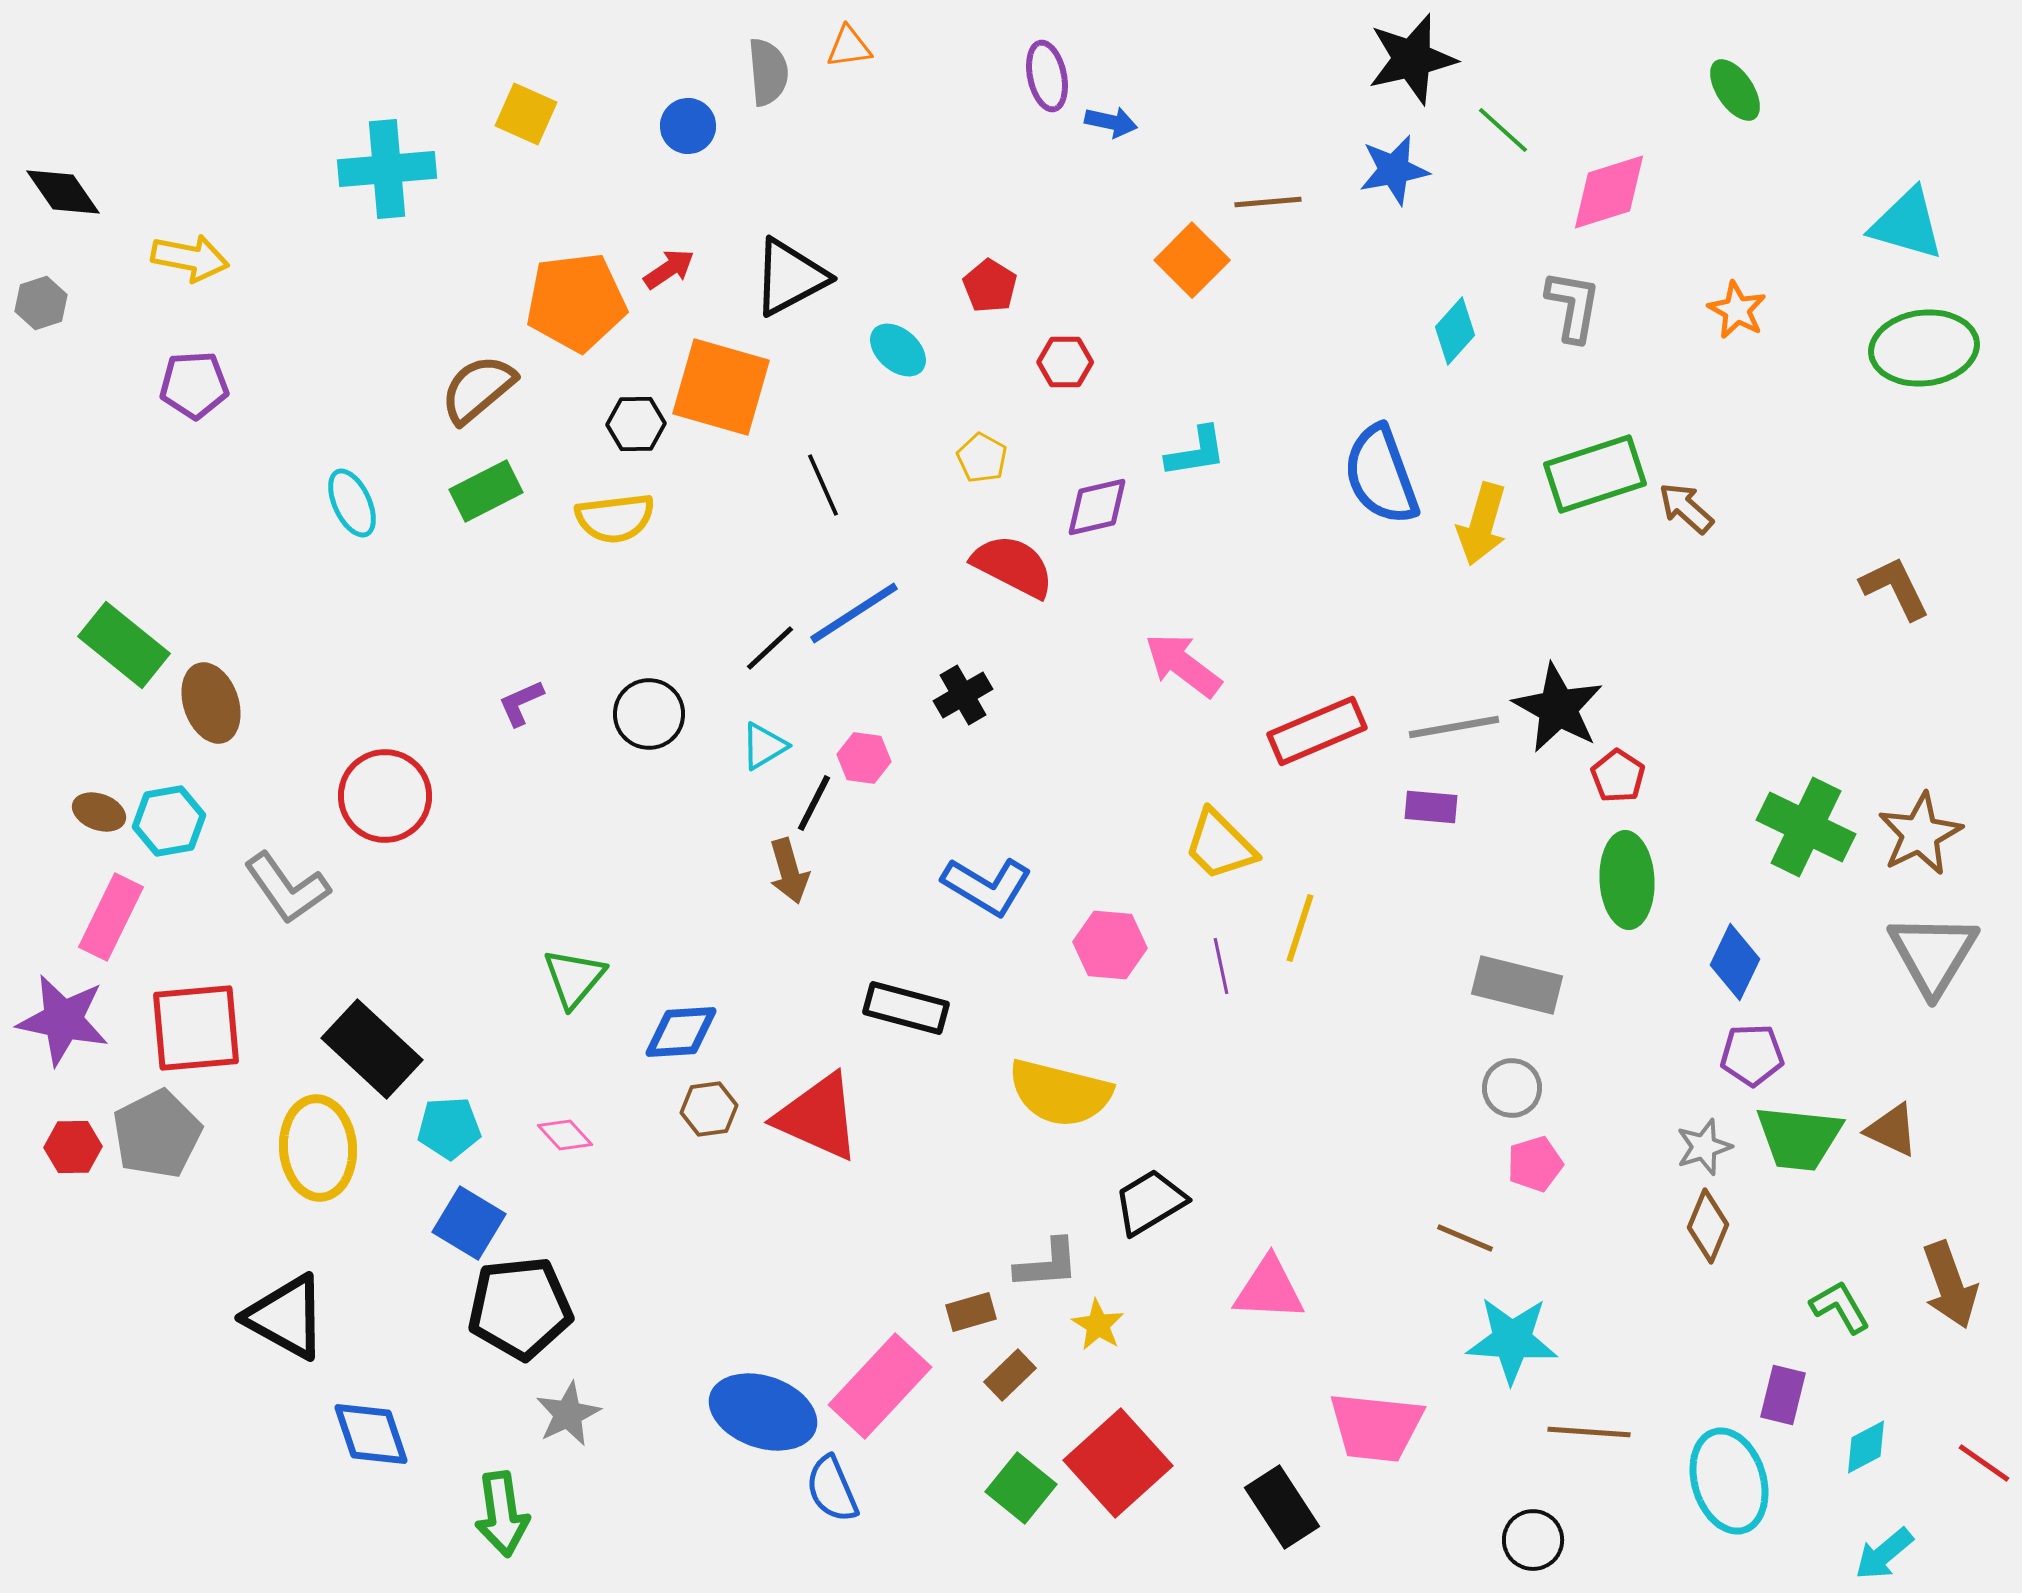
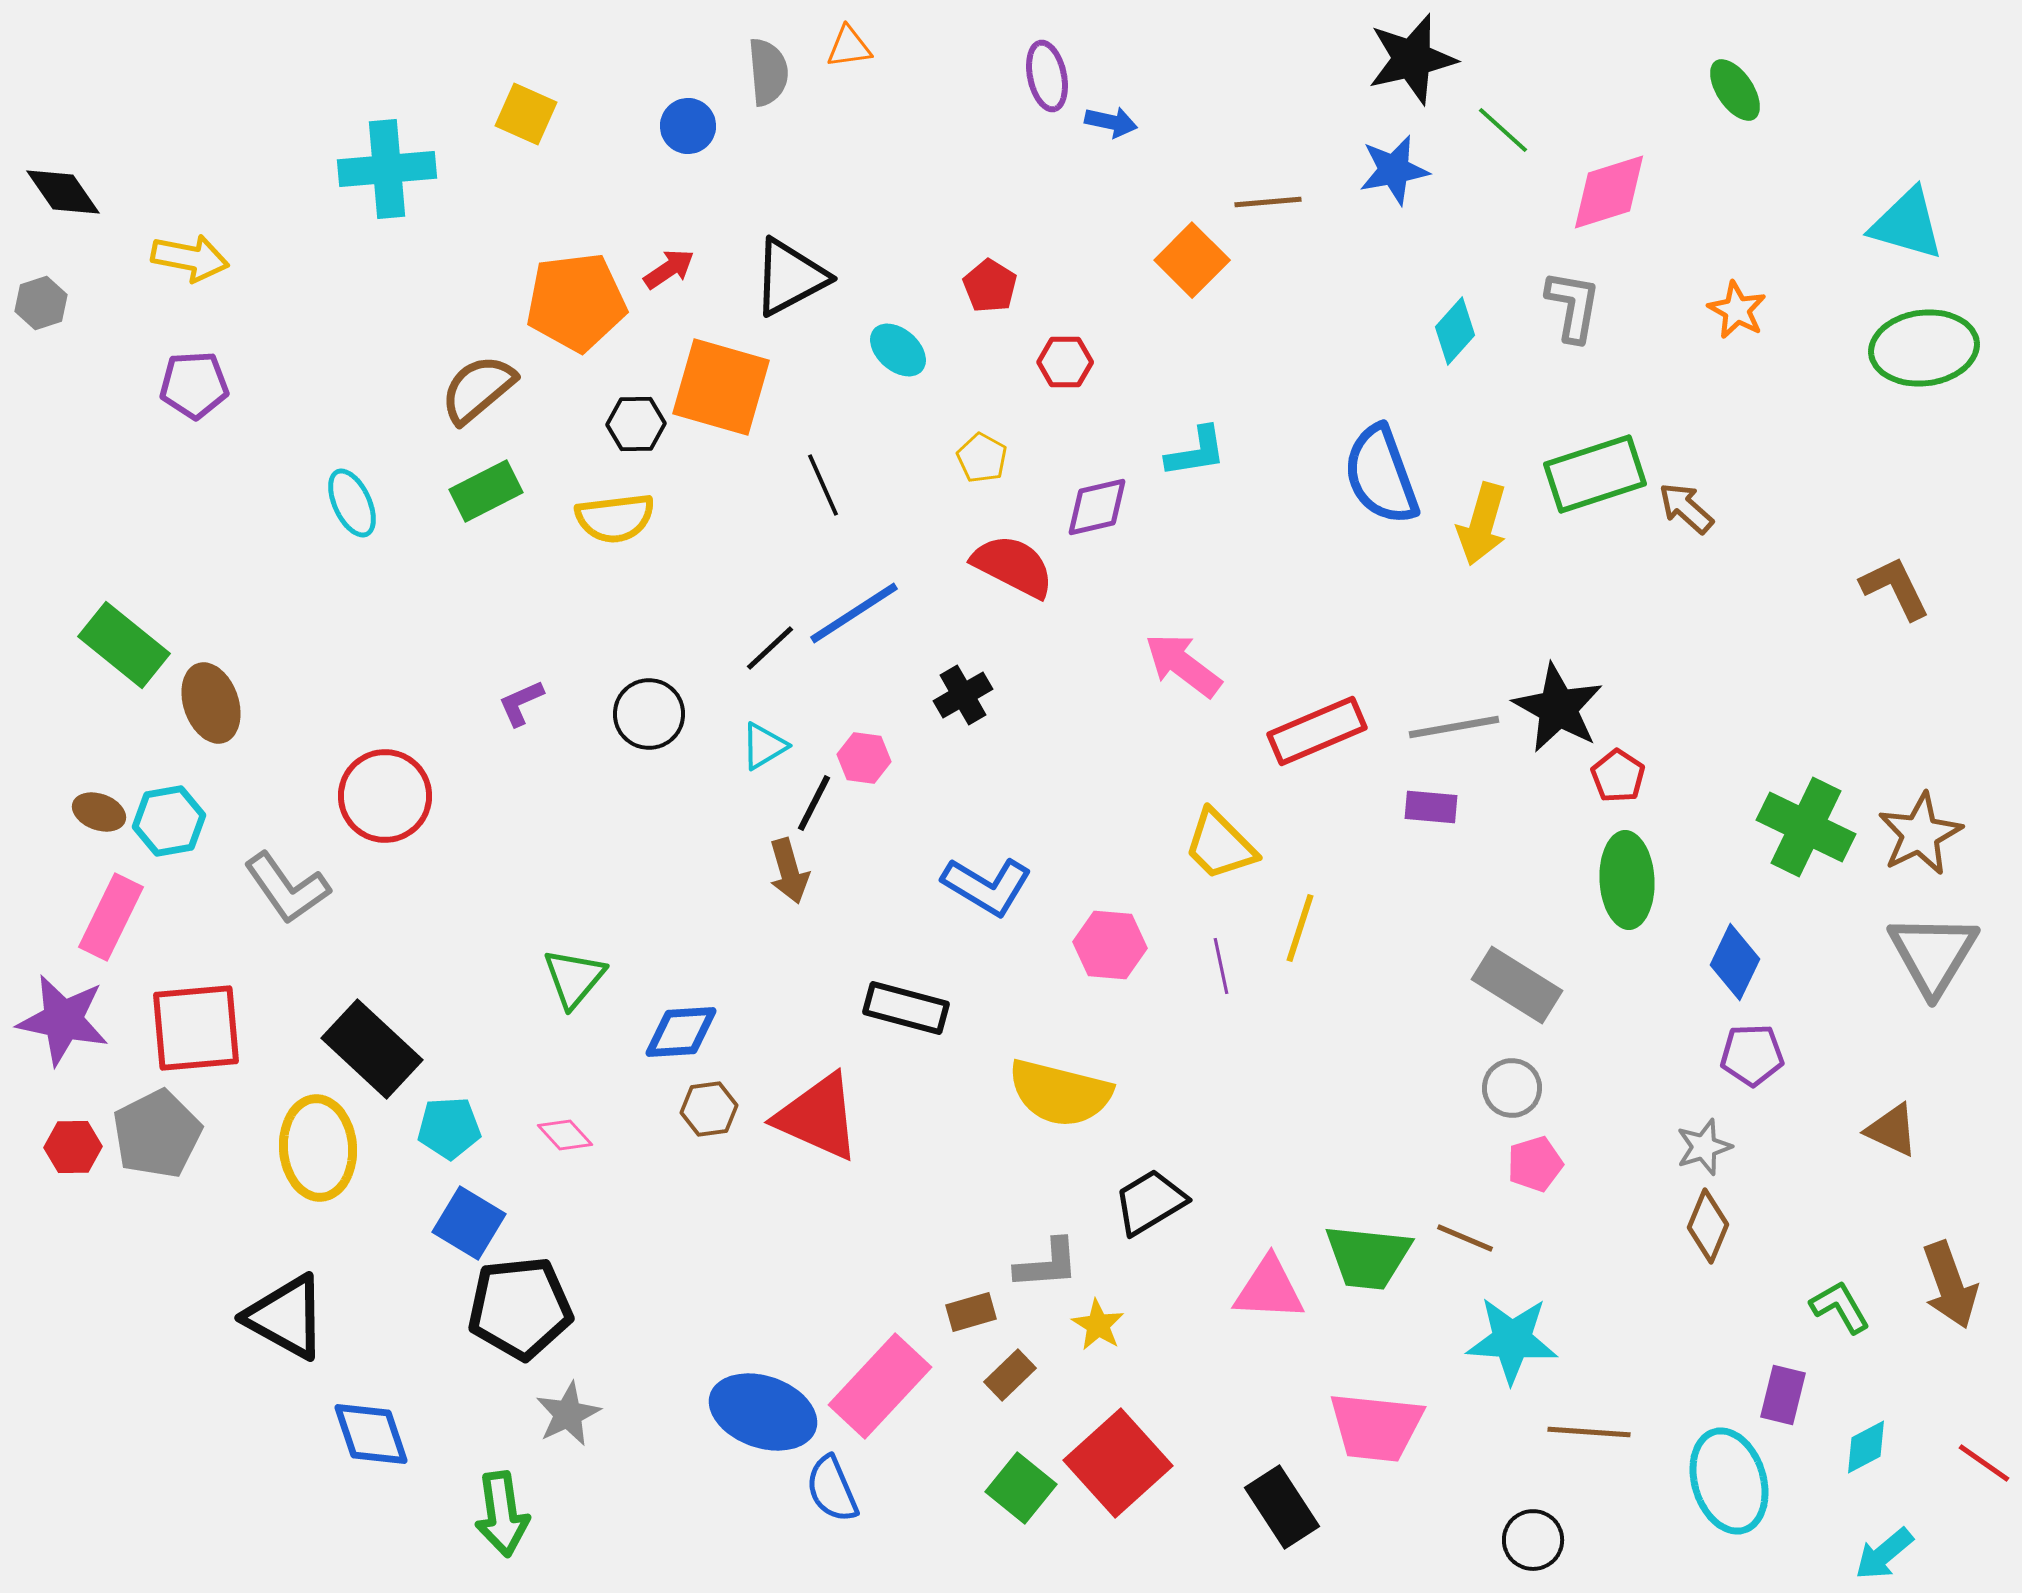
gray rectangle at (1517, 985): rotated 18 degrees clockwise
green trapezoid at (1799, 1138): moved 431 px left, 119 px down
